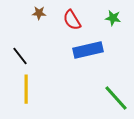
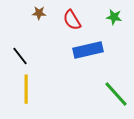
green star: moved 1 px right, 1 px up
green line: moved 4 px up
